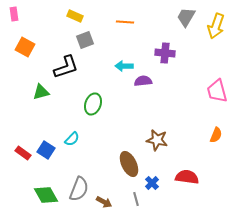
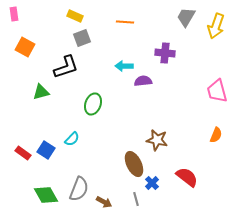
gray square: moved 3 px left, 2 px up
brown ellipse: moved 5 px right
red semicircle: rotated 30 degrees clockwise
